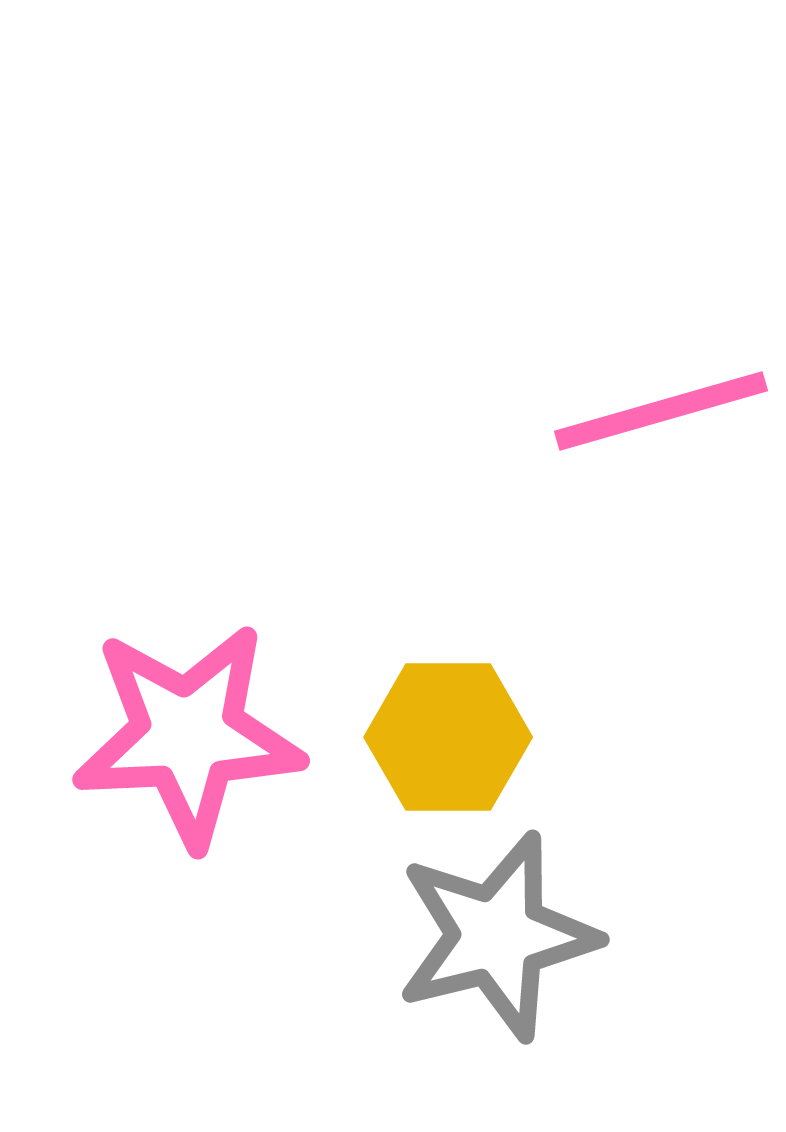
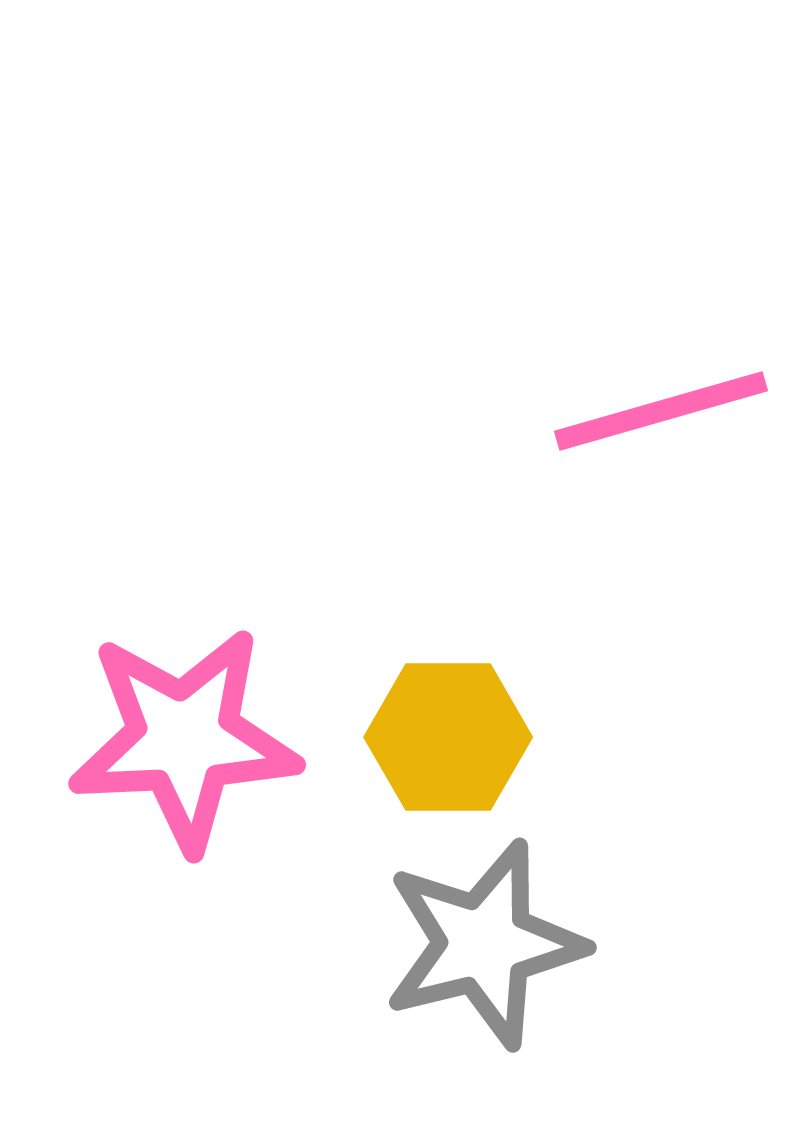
pink star: moved 4 px left, 4 px down
gray star: moved 13 px left, 8 px down
